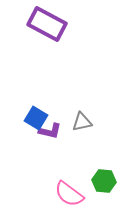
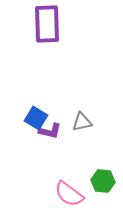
purple rectangle: rotated 60 degrees clockwise
green hexagon: moved 1 px left
